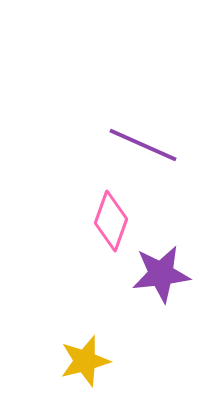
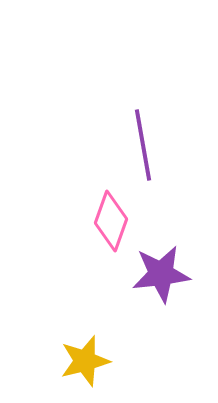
purple line: rotated 56 degrees clockwise
